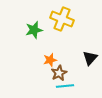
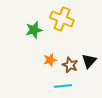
black triangle: moved 1 px left, 3 px down
brown star: moved 11 px right, 8 px up; rotated 21 degrees counterclockwise
cyan line: moved 2 px left
